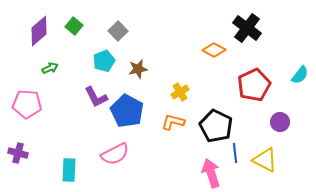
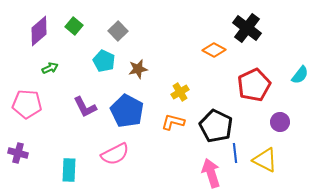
cyan pentagon: rotated 25 degrees counterclockwise
purple L-shape: moved 11 px left, 10 px down
